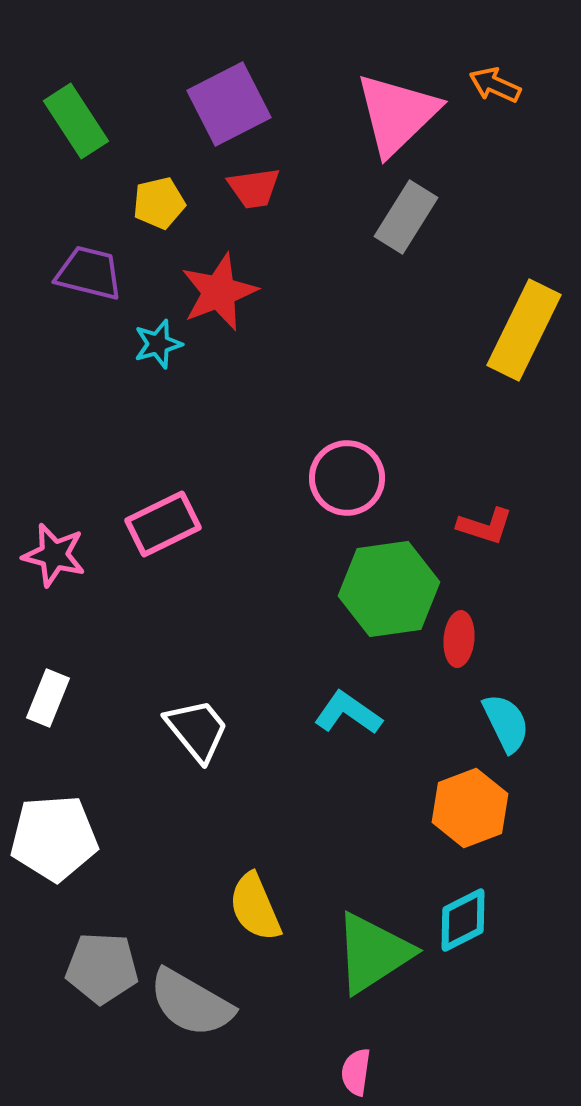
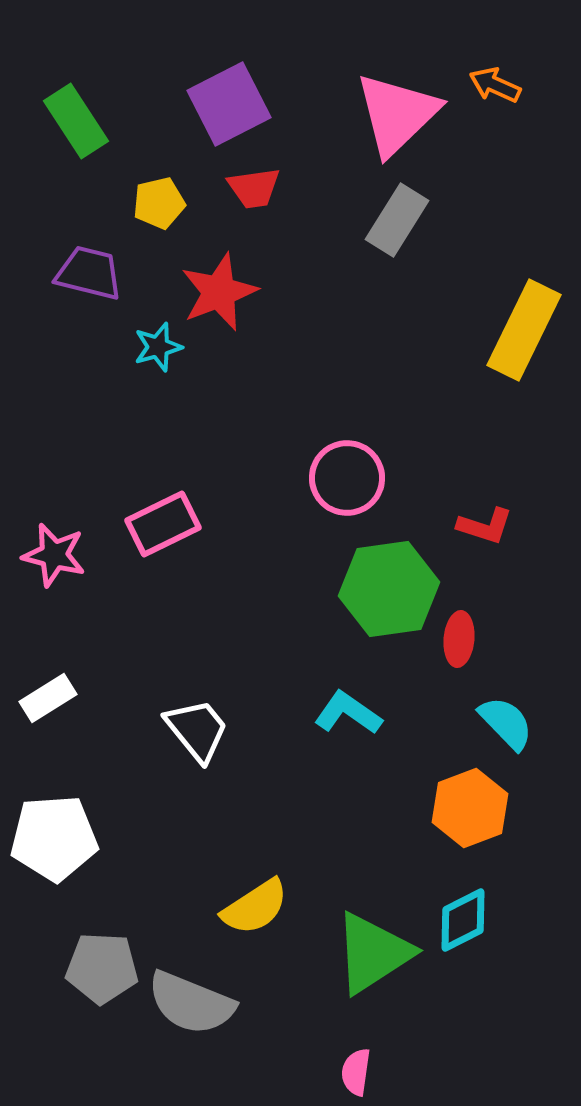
gray rectangle: moved 9 px left, 3 px down
cyan star: moved 3 px down
white rectangle: rotated 36 degrees clockwise
cyan semicircle: rotated 18 degrees counterclockwise
yellow semicircle: rotated 100 degrees counterclockwise
gray semicircle: rotated 8 degrees counterclockwise
